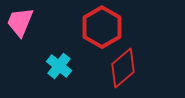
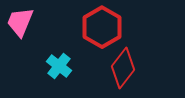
red diamond: rotated 12 degrees counterclockwise
